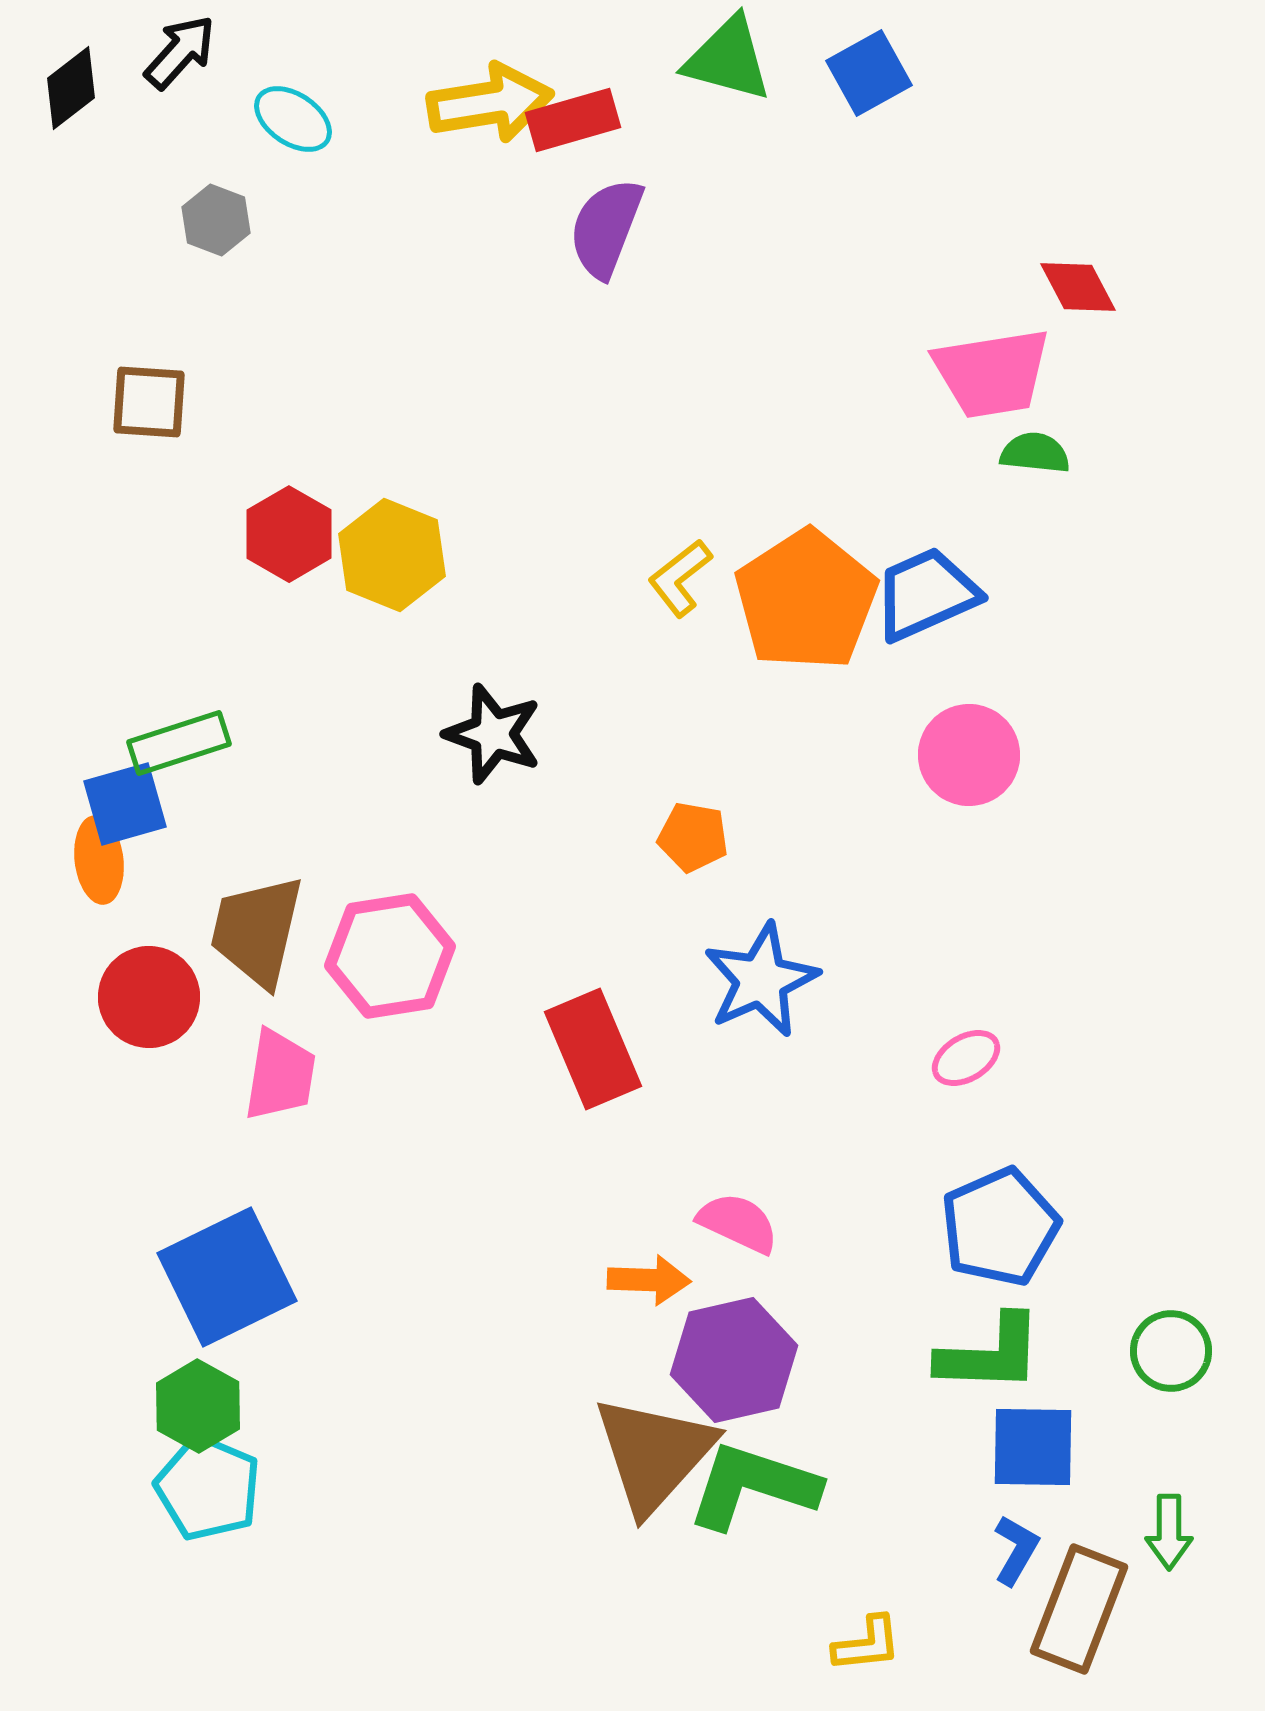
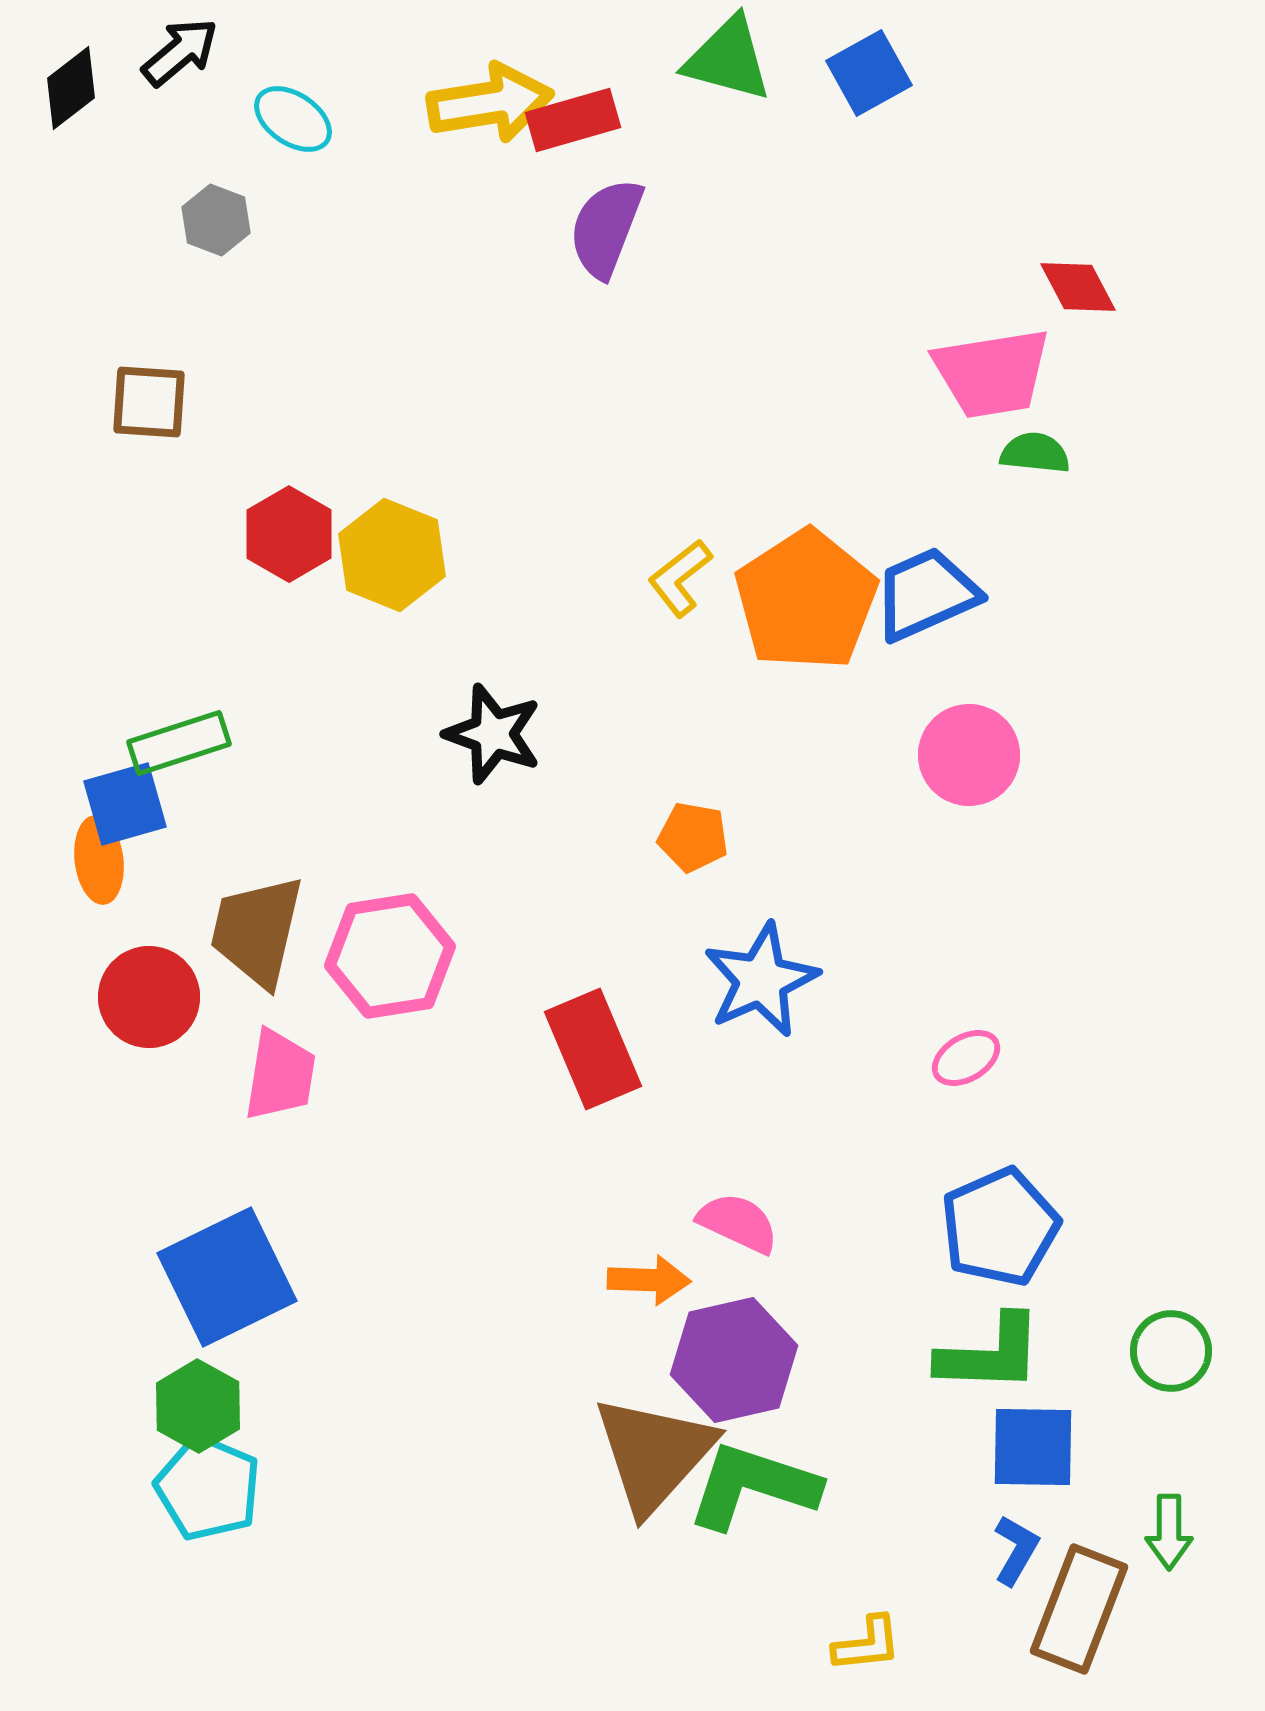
black arrow at (180, 52): rotated 8 degrees clockwise
